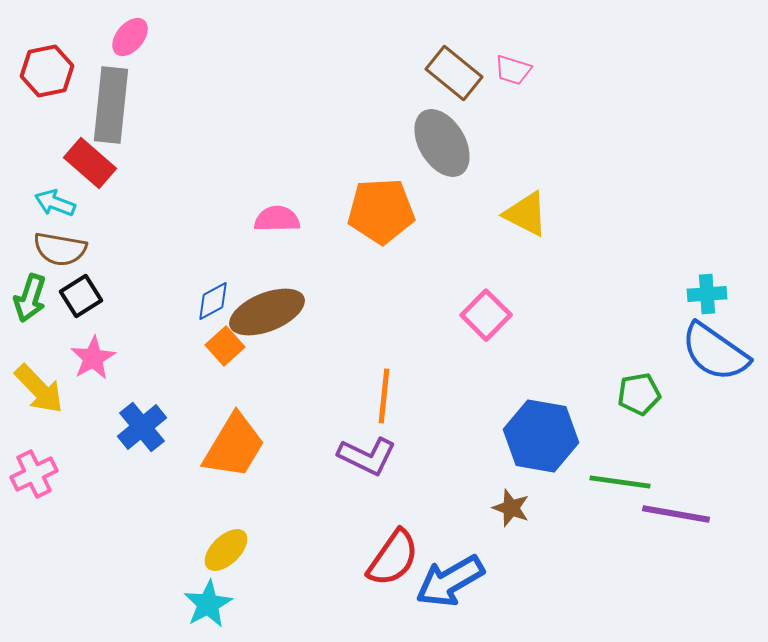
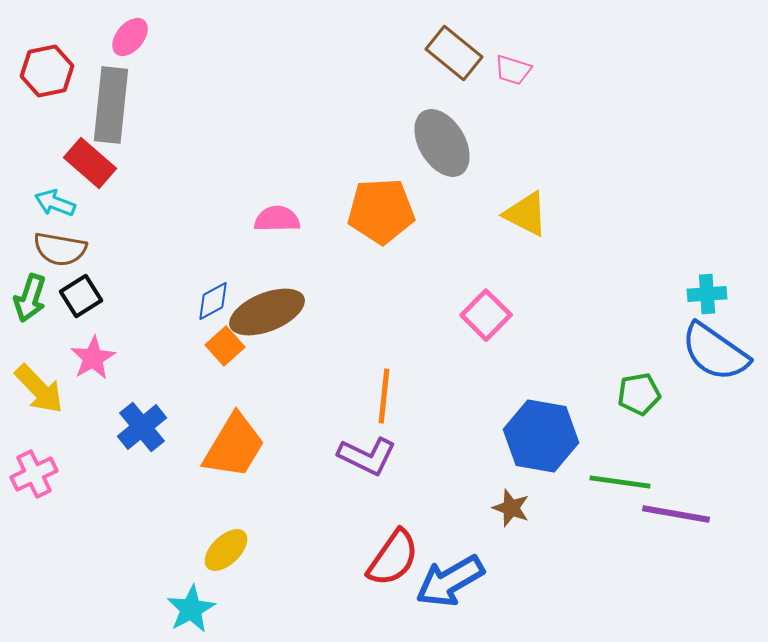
brown rectangle: moved 20 px up
cyan star: moved 17 px left, 5 px down
